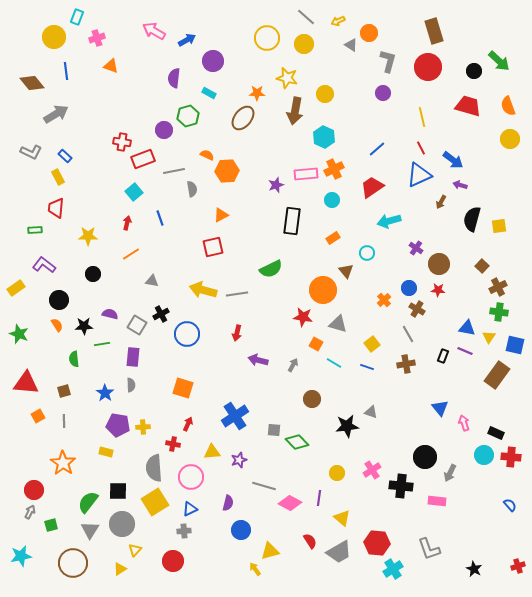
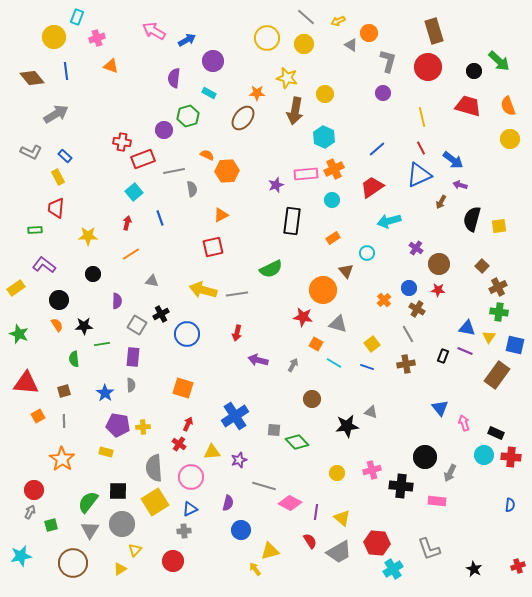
brown diamond at (32, 83): moved 5 px up
purple semicircle at (110, 314): moved 7 px right, 13 px up; rotated 77 degrees clockwise
red cross at (173, 444): moved 6 px right; rotated 24 degrees clockwise
orange star at (63, 463): moved 1 px left, 4 px up
pink cross at (372, 470): rotated 18 degrees clockwise
purple line at (319, 498): moved 3 px left, 14 px down
blue semicircle at (510, 505): rotated 48 degrees clockwise
